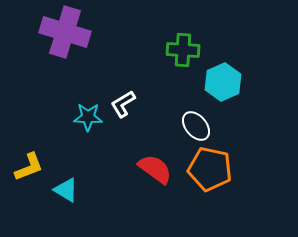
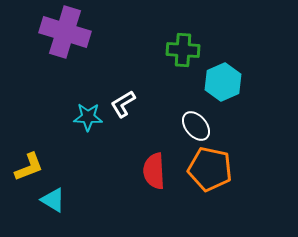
red semicircle: moved 1 px left, 2 px down; rotated 129 degrees counterclockwise
cyan triangle: moved 13 px left, 10 px down
